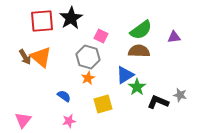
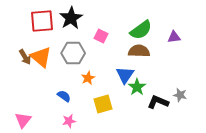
gray hexagon: moved 15 px left, 4 px up; rotated 15 degrees counterclockwise
blue triangle: rotated 24 degrees counterclockwise
